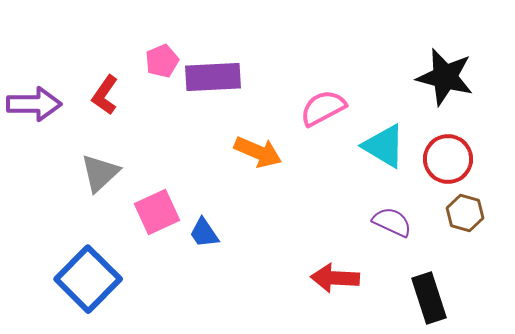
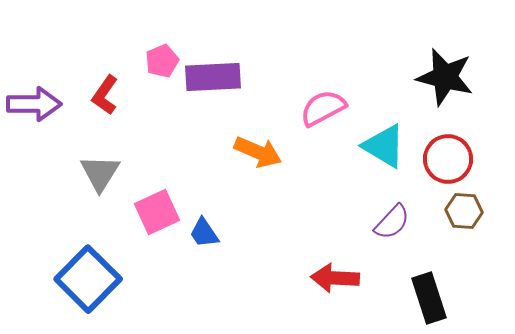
gray triangle: rotated 15 degrees counterclockwise
brown hexagon: moved 1 px left, 2 px up; rotated 12 degrees counterclockwise
purple semicircle: rotated 108 degrees clockwise
